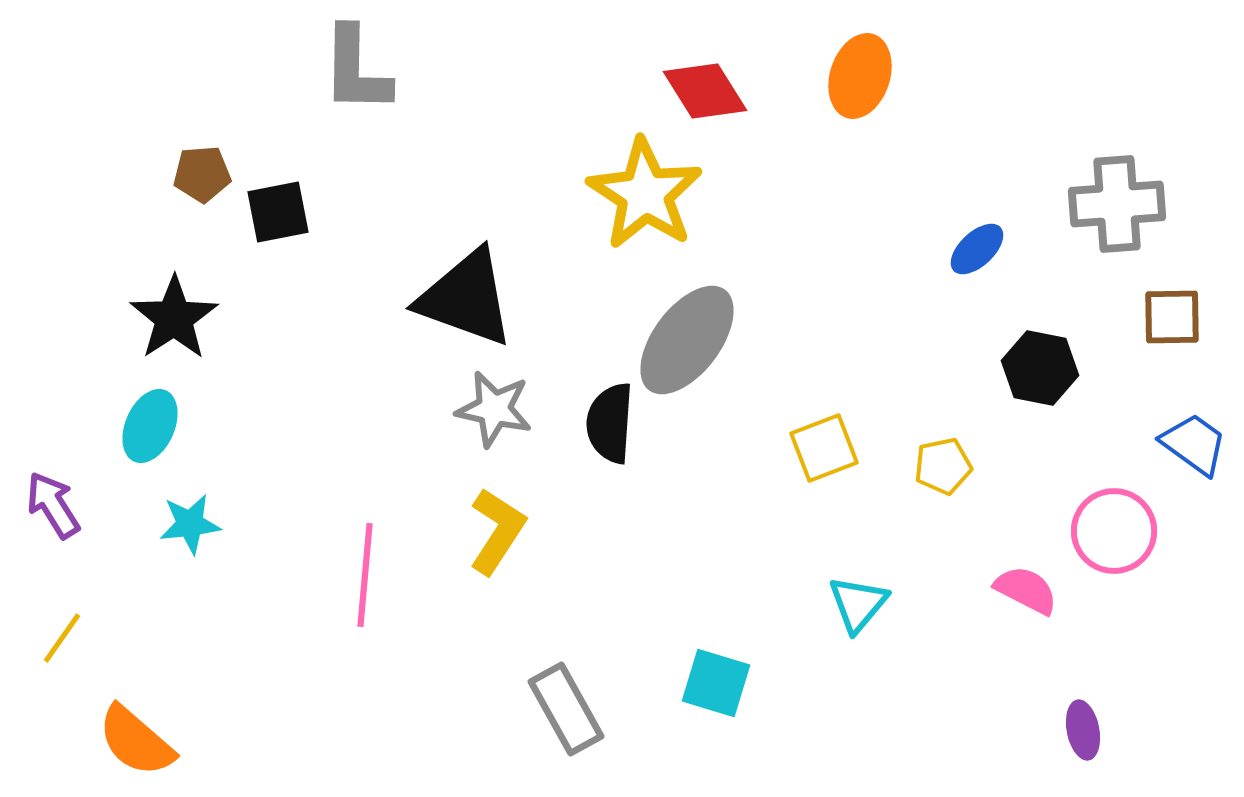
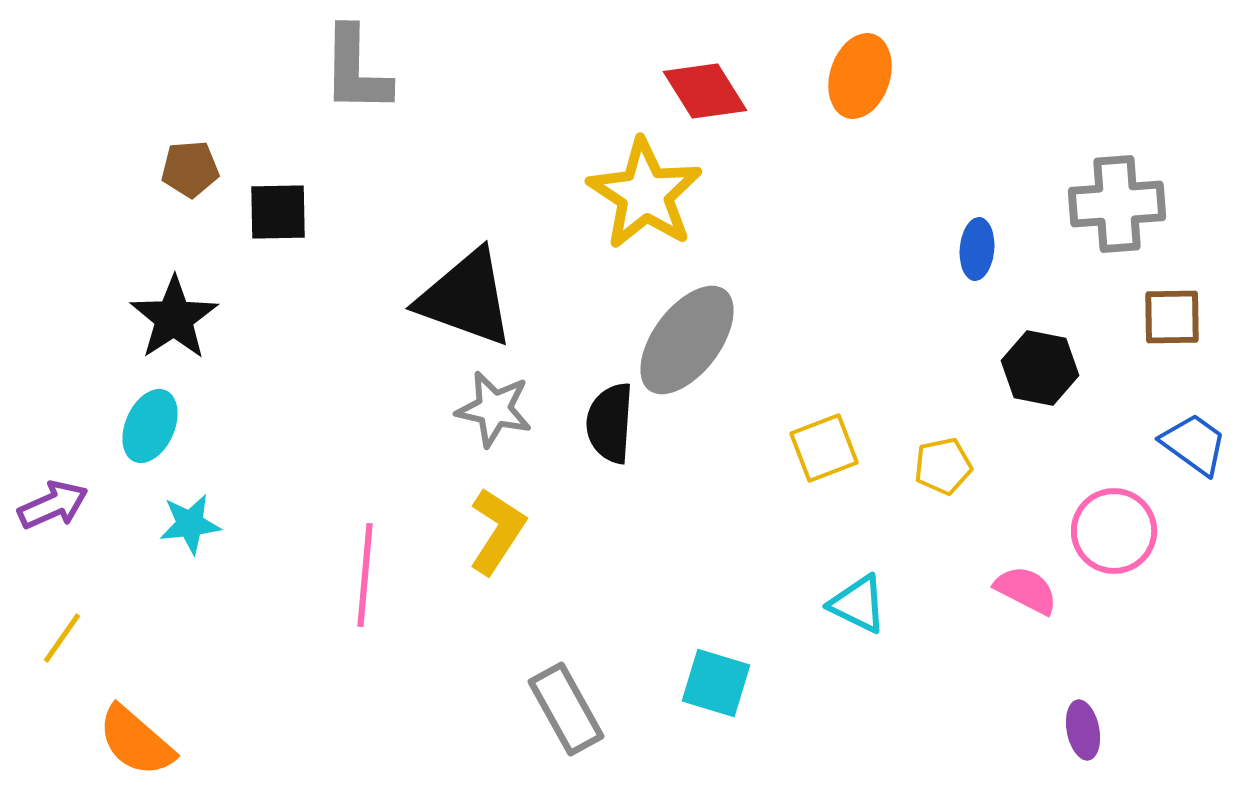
brown pentagon: moved 12 px left, 5 px up
black square: rotated 10 degrees clockwise
blue ellipse: rotated 42 degrees counterclockwise
purple arrow: rotated 98 degrees clockwise
cyan triangle: rotated 44 degrees counterclockwise
